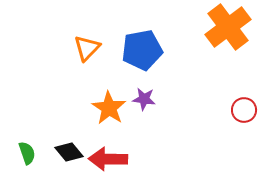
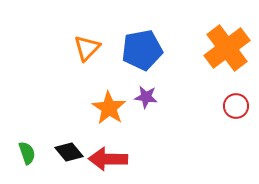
orange cross: moved 1 px left, 21 px down
purple star: moved 2 px right, 2 px up
red circle: moved 8 px left, 4 px up
